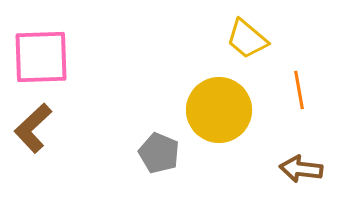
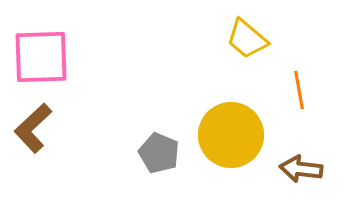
yellow circle: moved 12 px right, 25 px down
